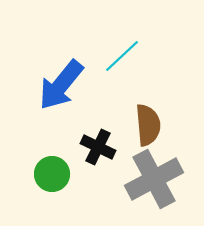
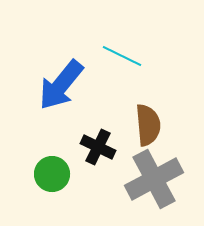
cyan line: rotated 69 degrees clockwise
